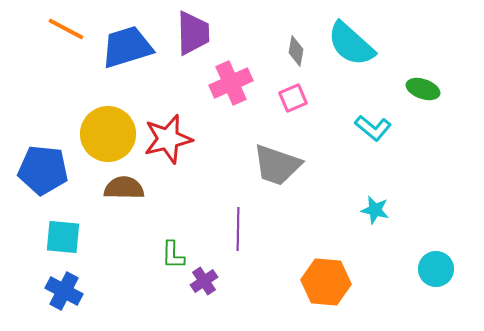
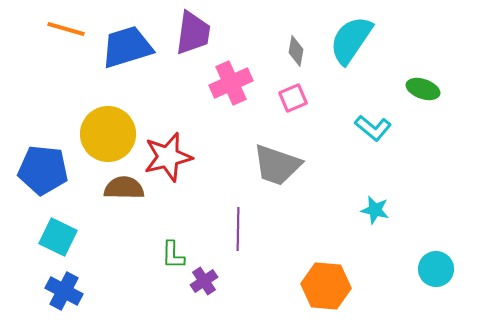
orange line: rotated 12 degrees counterclockwise
purple trapezoid: rotated 9 degrees clockwise
cyan semicircle: moved 4 px up; rotated 82 degrees clockwise
red star: moved 18 px down
cyan square: moved 5 px left; rotated 21 degrees clockwise
orange hexagon: moved 4 px down
